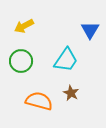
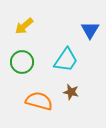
yellow arrow: rotated 12 degrees counterclockwise
green circle: moved 1 px right, 1 px down
brown star: moved 1 px up; rotated 14 degrees counterclockwise
